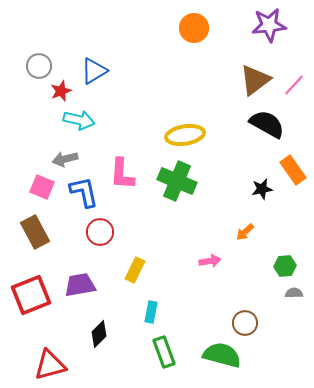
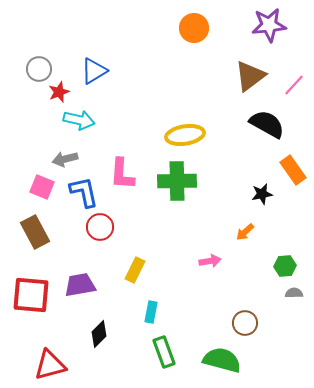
gray circle: moved 3 px down
brown triangle: moved 5 px left, 4 px up
red star: moved 2 px left, 1 px down
green cross: rotated 24 degrees counterclockwise
black star: moved 5 px down
red circle: moved 5 px up
red square: rotated 27 degrees clockwise
green semicircle: moved 5 px down
